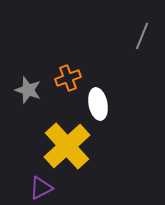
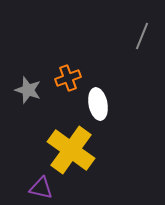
yellow cross: moved 4 px right, 4 px down; rotated 12 degrees counterclockwise
purple triangle: rotated 40 degrees clockwise
